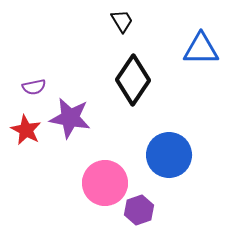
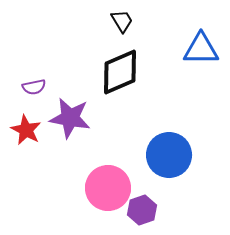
black diamond: moved 13 px left, 8 px up; rotated 33 degrees clockwise
pink circle: moved 3 px right, 5 px down
purple hexagon: moved 3 px right
